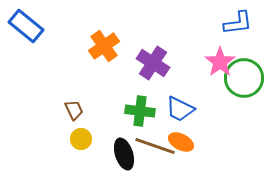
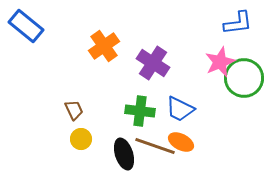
pink star: rotated 12 degrees clockwise
